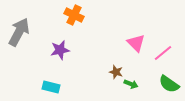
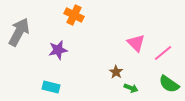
purple star: moved 2 px left
brown star: rotated 16 degrees clockwise
green arrow: moved 4 px down
